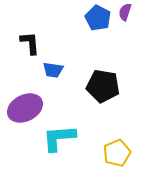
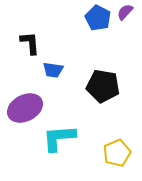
purple semicircle: rotated 24 degrees clockwise
